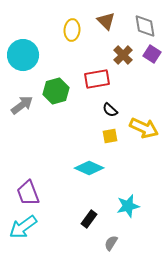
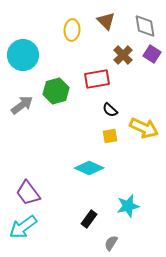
purple trapezoid: rotated 16 degrees counterclockwise
